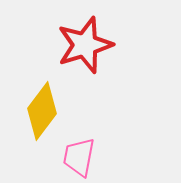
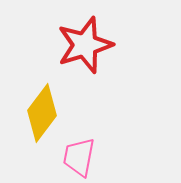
yellow diamond: moved 2 px down
